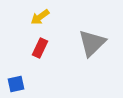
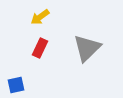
gray triangle: moved 5 px left, 5 px down
blue square: moved 1 px down
